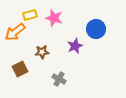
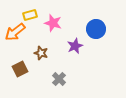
pink star: moved 1 px left, 5 px down
brown star: moved 1 px left, 1 px down; rotated 24 degrees clockwise
gray cross: rotated 16 degrees clockwise
